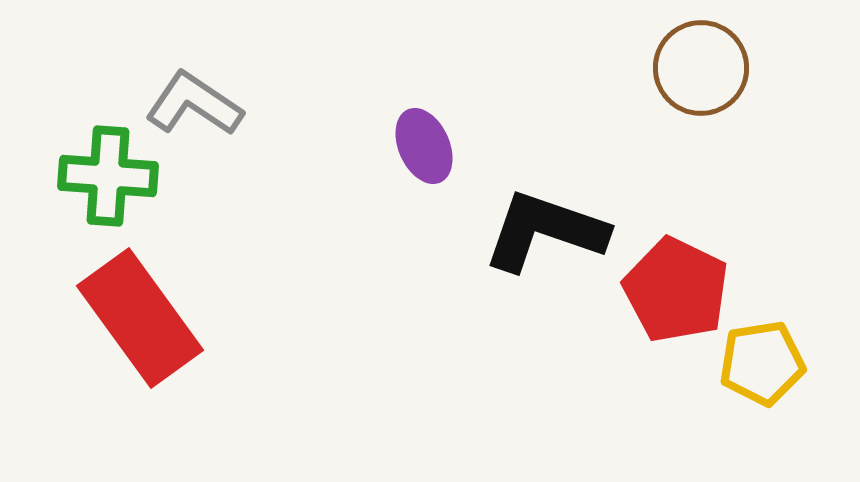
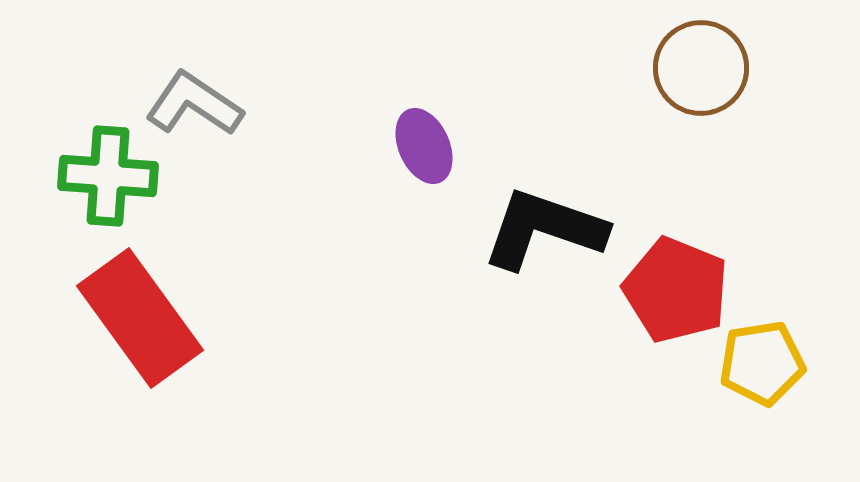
black L-shape: moved 1 px left, 2 px up
red pentagon: rotated 4 degrees counterclockwise
